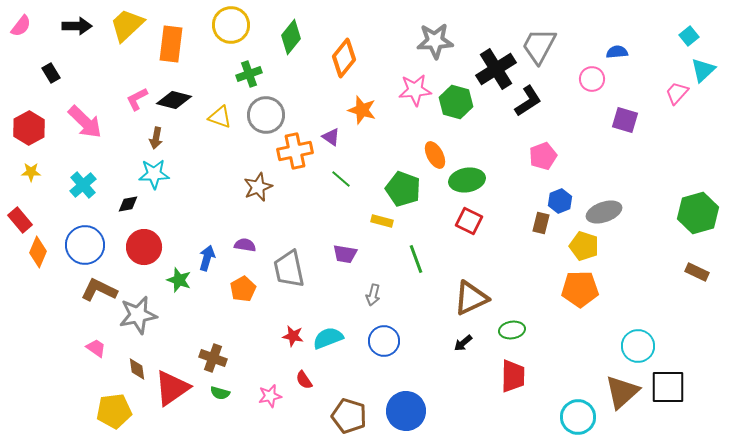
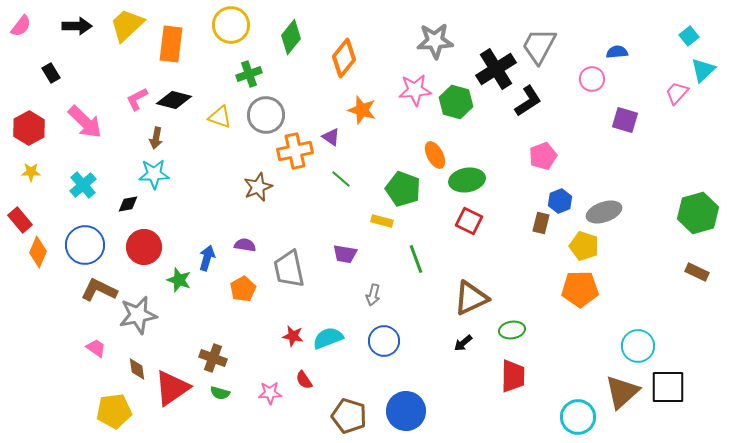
pink star at (270, 396): moved 3 px up; rotated 10 degrees clockwise
